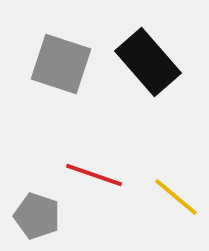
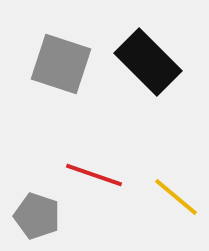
black rectangle: rotated 4 degrees counterclockwise
